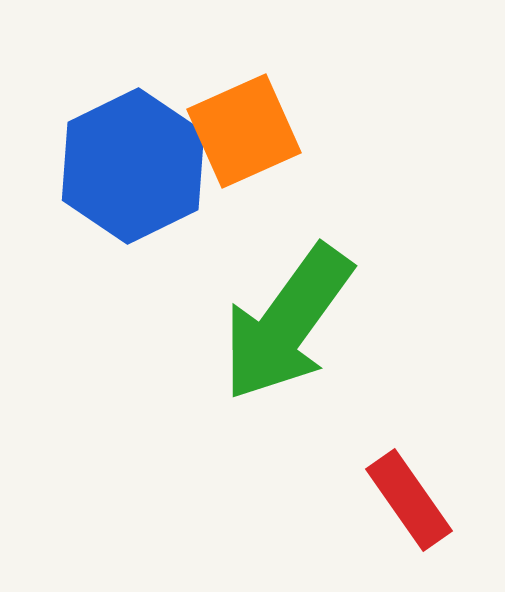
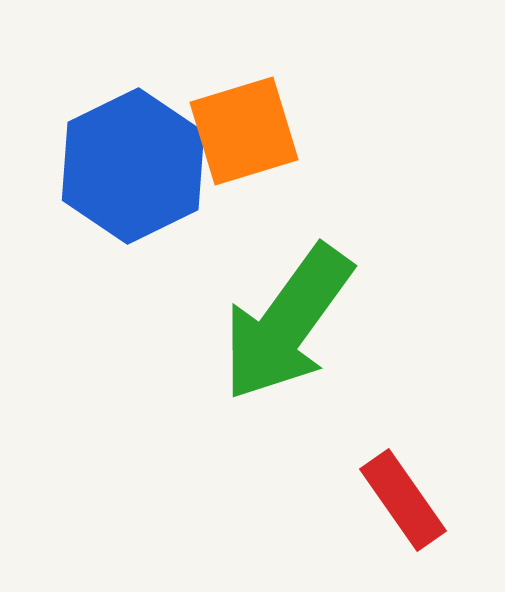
orange square: rotated 7 degrees clockwise
red rectangle: moved 6 px left
